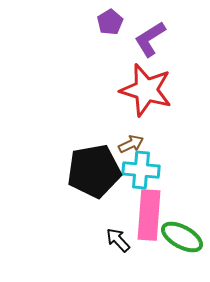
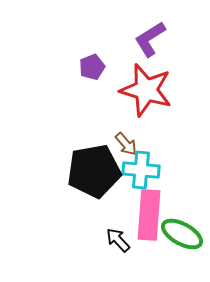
purple pentagon: moved 18 px left, 45 px down; rotated 10 degrees clockwise
brown arrow: moved 5 px left; rotated 75 degrees clockwise
green ellipse: moved 3 px up
